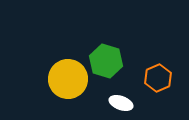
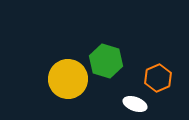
white ellipse: moved 14 px right, 1 px down
